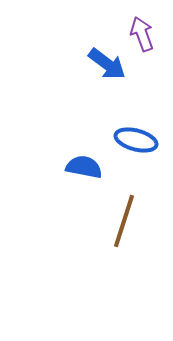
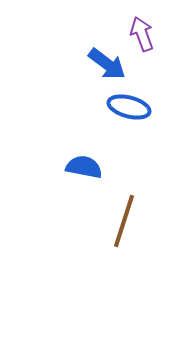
blue ellipse: moved 7 px left, 33 px up
